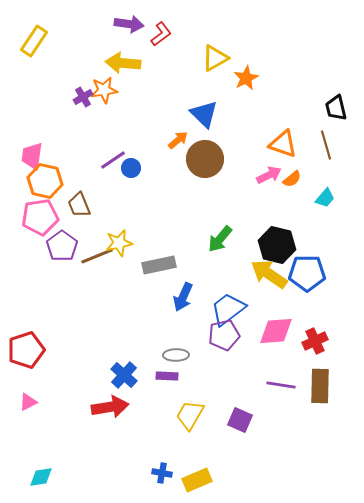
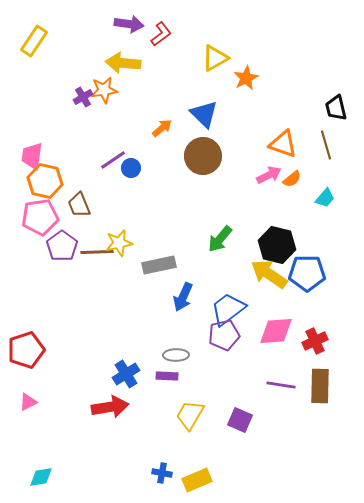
orange arrow at (178, 140): moved 16 px left, 12 px up
brown circle at (205, 159): moved 2 px left, 3 px up
brown line at (97, 256): moved 4 px up; rotated 20 degrees clockwise
blue cross at (124, 375): moved 2 px right, 1 px up; rotated 16 degrees clockwise
